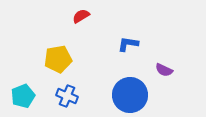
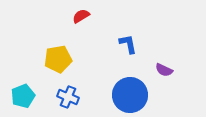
blue L-shape: rotated 70 degrees clockwise
blue cross: moved 1 px right, 1 px down
